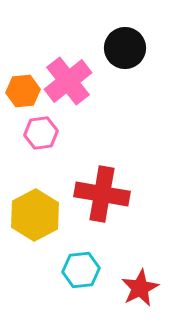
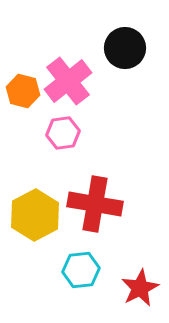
orange hexagon: rotated 20 degrees clockwise
pink hexagon: moved 22 px right
red cross: moved 7 px left, 10 px down
